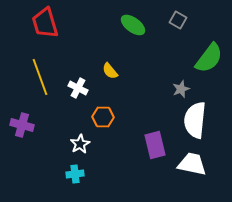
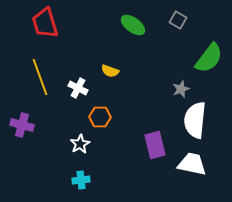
yellow semicircle: rotated 30 degrees counterclockwise
orange hexagon: moved 3 px left
cyan cross: moved 6 px right, 6 px down
